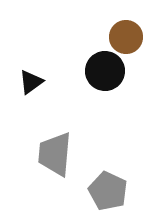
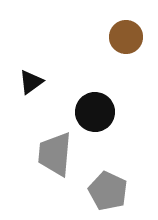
black circle: moved 10 px left, 41 px down
